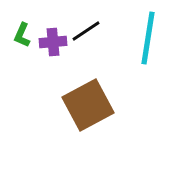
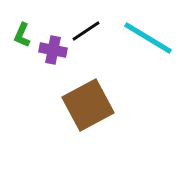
cyan line: rotated 68 degrees counterclockwise
purple cross: moved 8 px down; rotated 16 degrees clockwise
